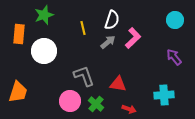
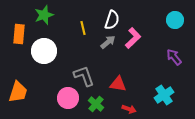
cyan cross: rotated 30 degrees counterclockwise
pink circle: moved 2 px left, 3 px up
